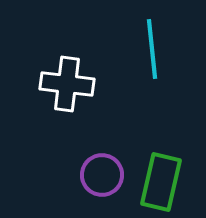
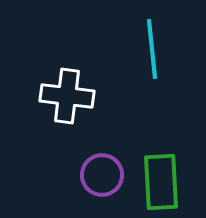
white cross: moved 12 px down
green rectangle: rotated 16 degrees counterclockwise
